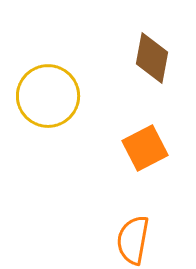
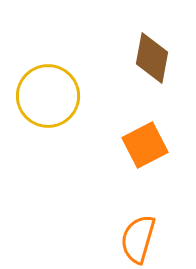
orange square: moved 3 px up
orange semicircle: moved 5 px right, 1 px up; rotated 6 degrees clockwise
